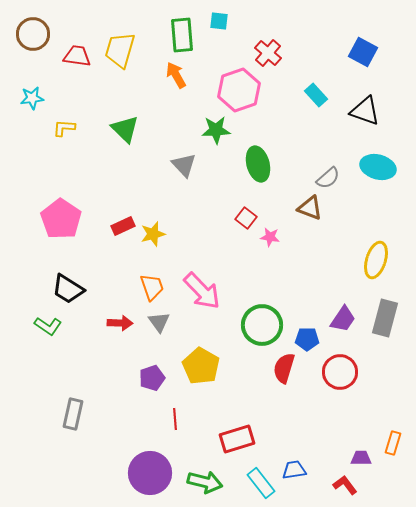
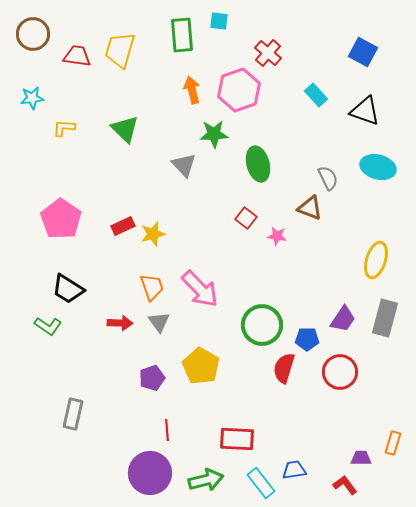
orange arrow at (176, 75): moved 16 px right, 15 px down; rotated 16 degrees clockwise
green star at (216, 130): moved 2 px left, 4 px down
gray semicircle at (328, 178): rotated 75 degrees counterclockwise
pink star at (270, 237): moved 7 px right, 1 px up
pink arrow at (202, 291): moved 2 px left, 2 px up
red line at (175, 419): moved 8 px left, 11 px down
red rectangle at (237, 439): rotated 20 degrees clockwise
green arrow at (205, 482): moved 1 px right, 2 px up; rotated 28 degrees counterclockwise
